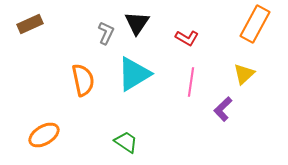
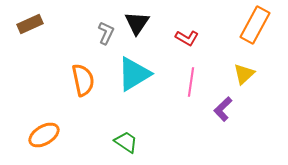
orange rectangle: moved 1 px down
